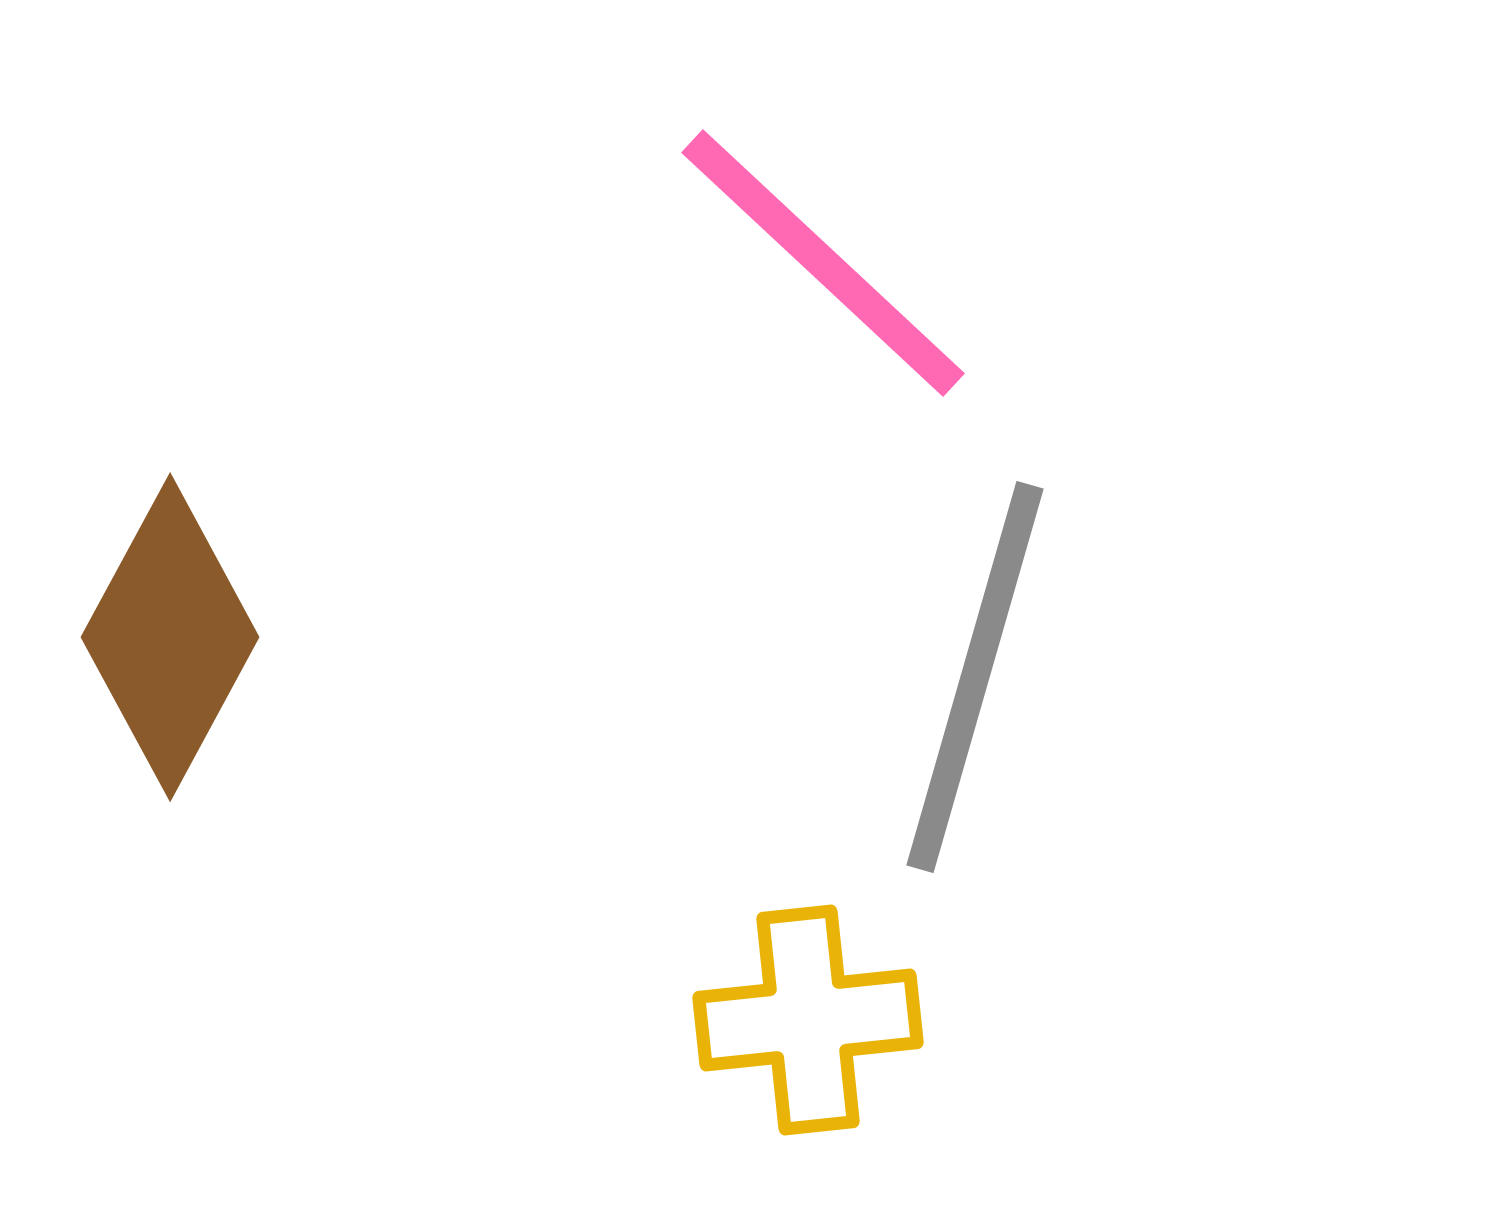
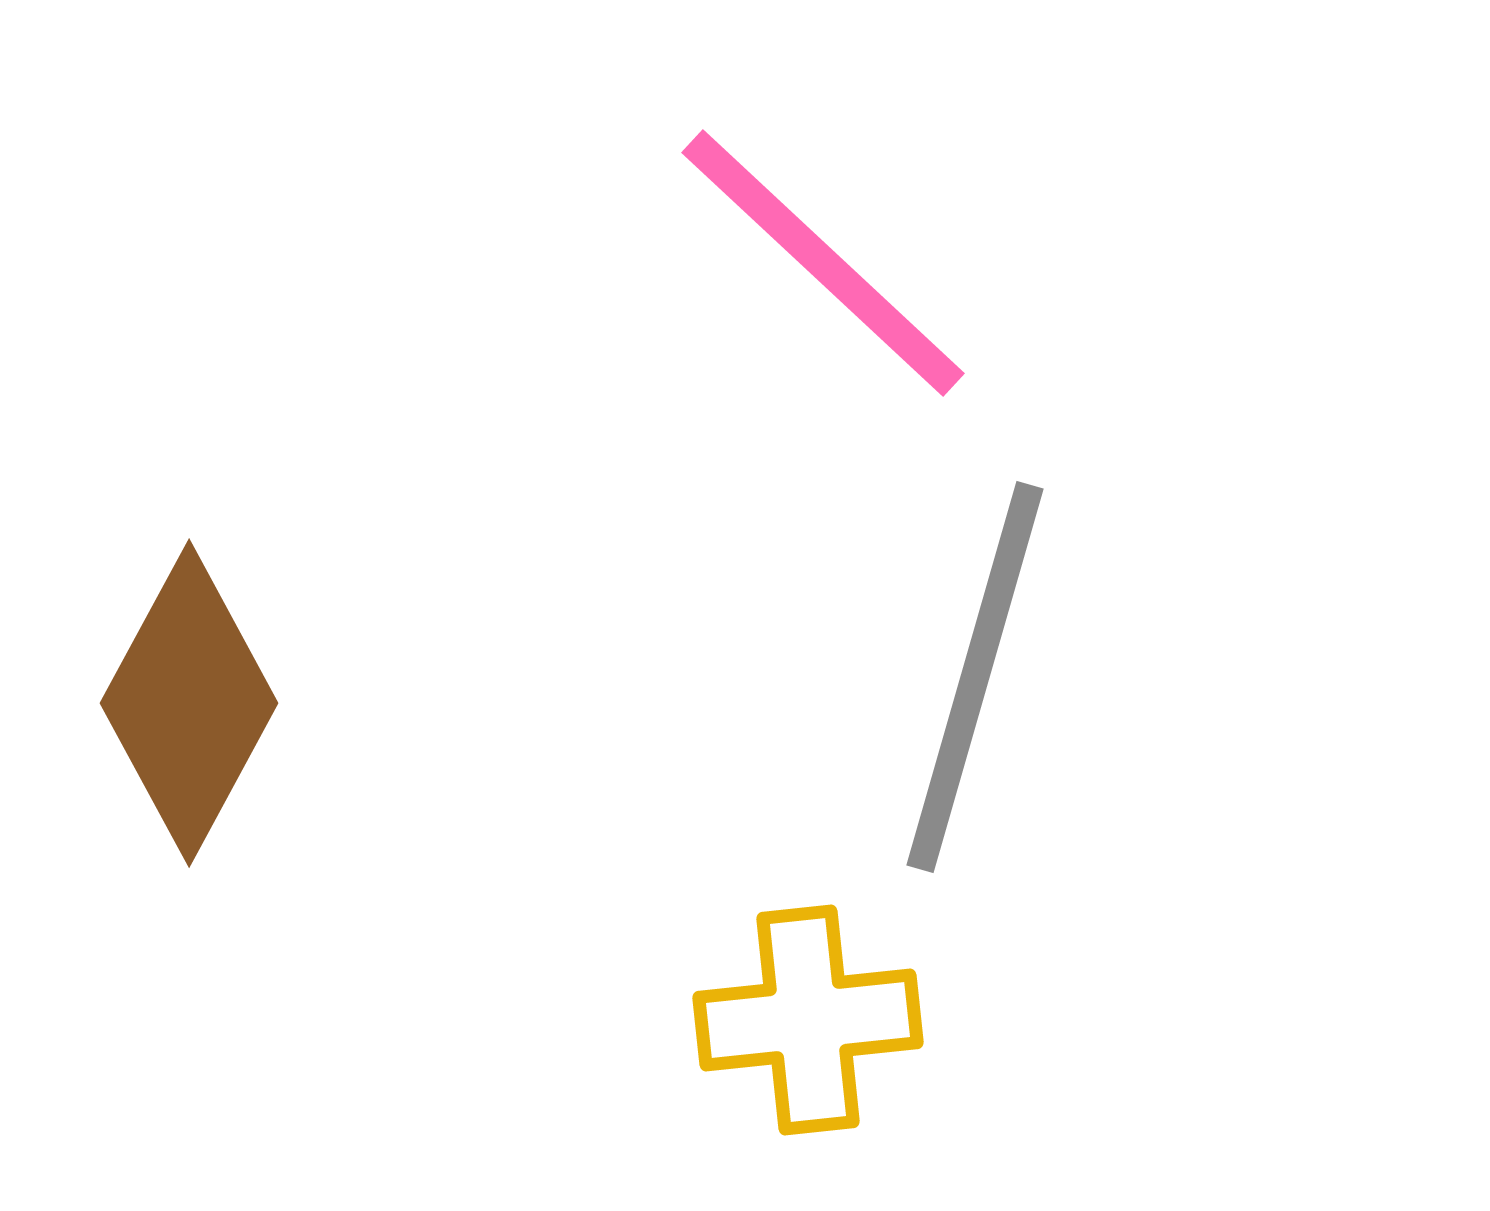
brown diamond: moved 19 px right, 66 px down
